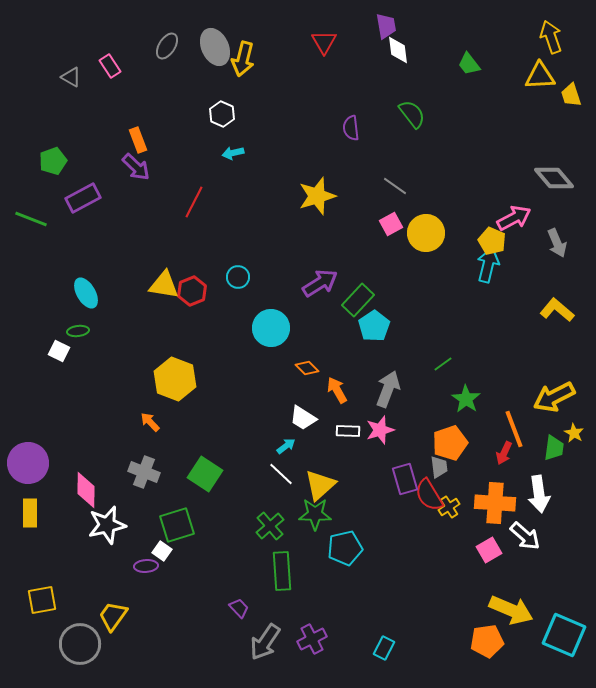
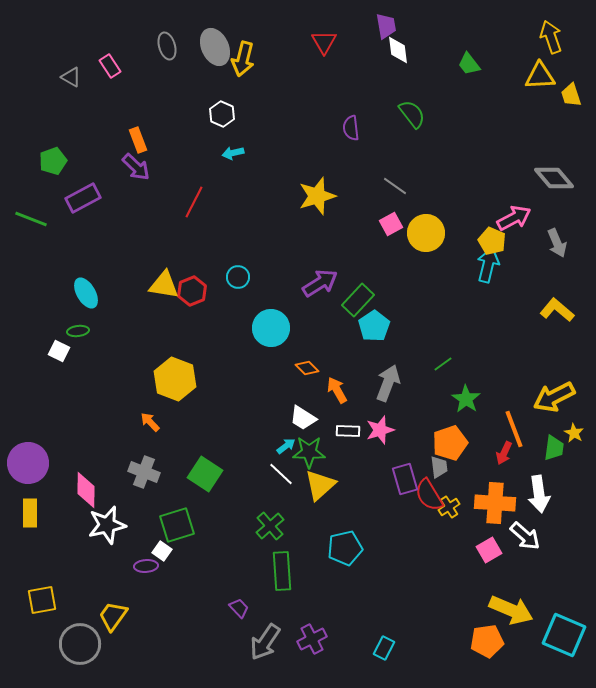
gray ellipse at (167, 46): rotated 48 degrees counterclockwise
gray arrow at (388, 389): moved 6 px up
green star at (315, 514): moved 6 px left, 62 px up
